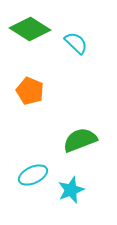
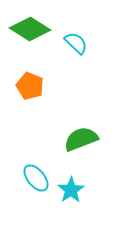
orange pentagon: moved 5 px up
green semicircle: moved 1 px right, 1 px up
cyan ellipse: moved 3 px right, 3 px down; rotated 76 degrees clockwise
cyan star: rotated 12 degrees counterclockwise
